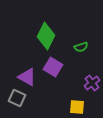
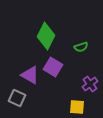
purple triangle: moved 3 px right, 2 px up
purple cross: moved 2 px left, 1 px down
